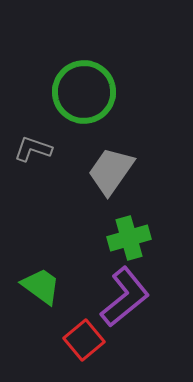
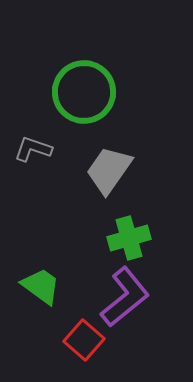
gray trapezoid: moved 2 px left, 1 px up
red square: rotated 9 degrees counterclockwise
